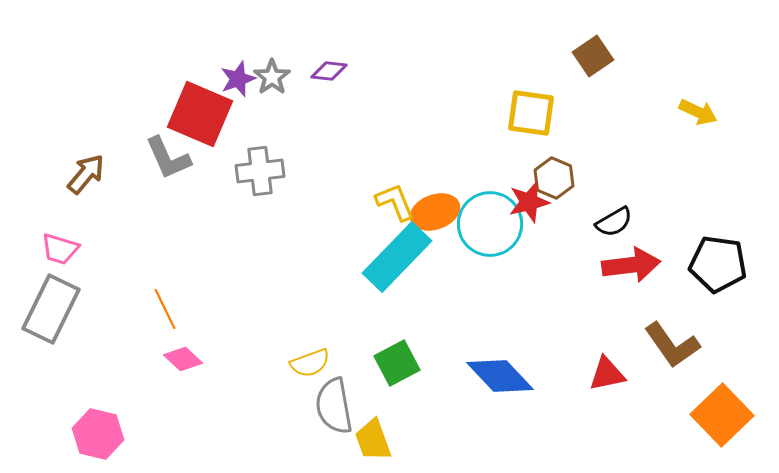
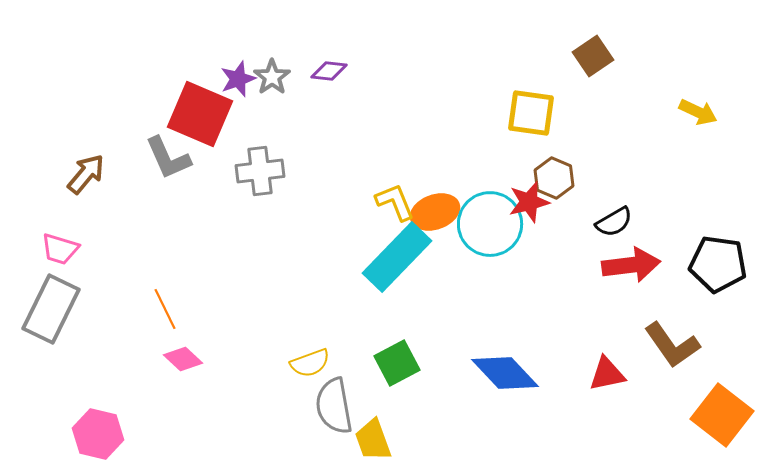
blue diamond: moved 5 px right, 3 px up
orange square: rotated 8 degrees counterclockwise
